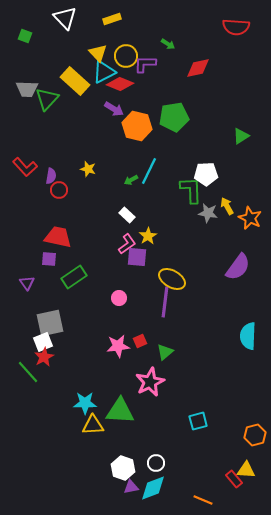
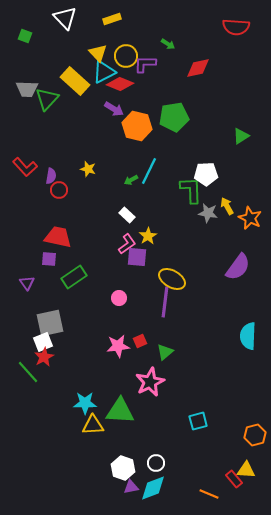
orange line at (203, 500): moved 6 px right, 6 px up
